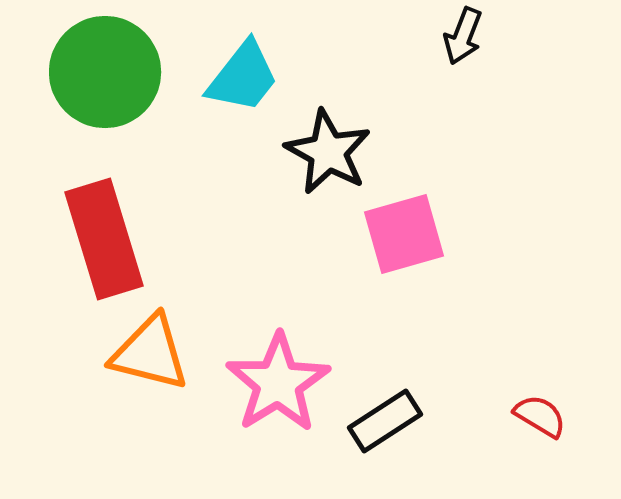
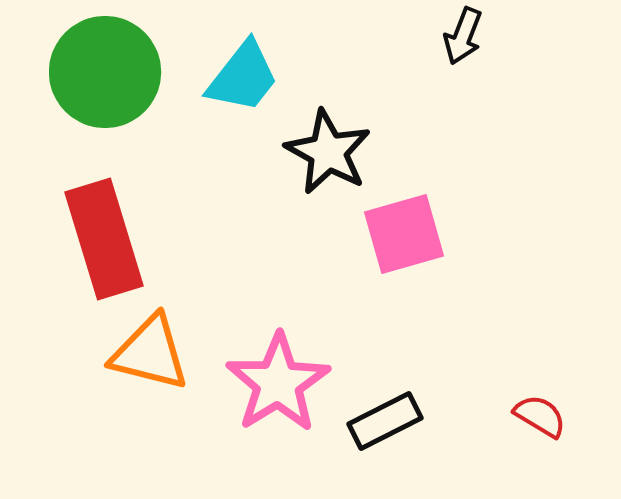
black rectangle: rotated 6 degrees clockwise
